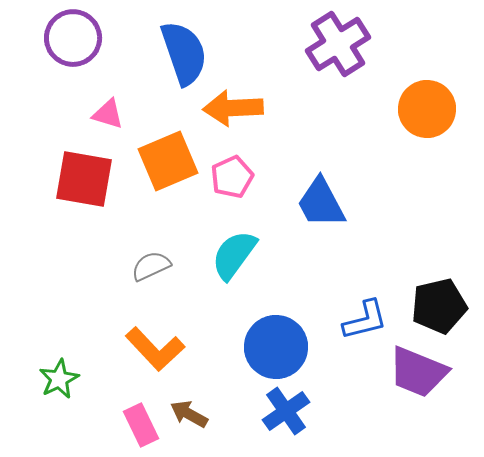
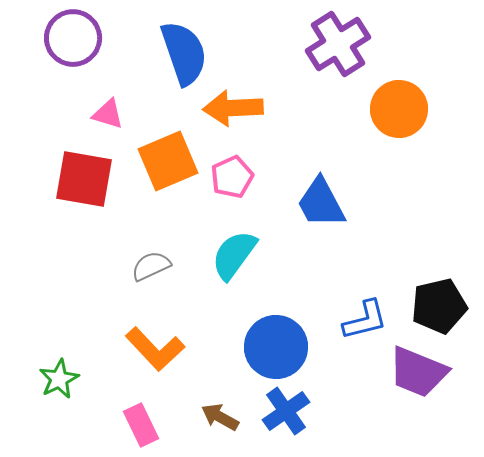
orange circle: moved 28 px left
brown arrow: moved 31 px right, 3 px down
